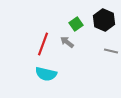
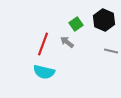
cyan semicircle: moved 2 px left, 2 px up
